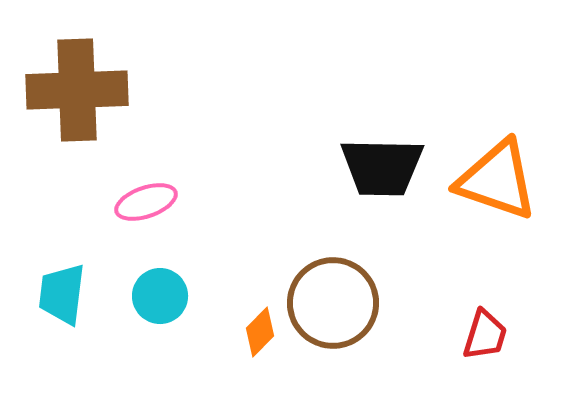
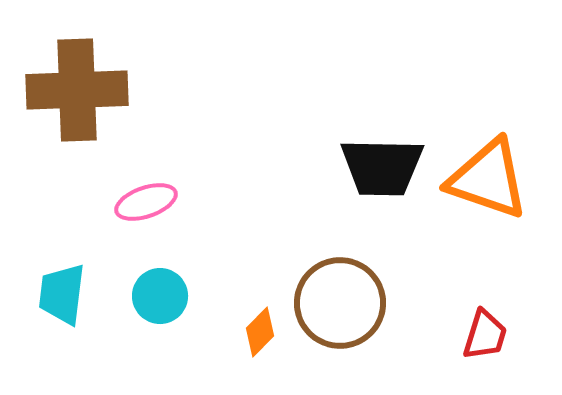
orange triangle: moved 9 px left, 1 px up
brown circle: moved 7 px right
